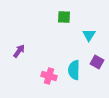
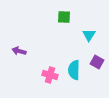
purple arrow: rotated 112 degrees counterclockwise
pink cross: moved 1 px right, 1 px up
